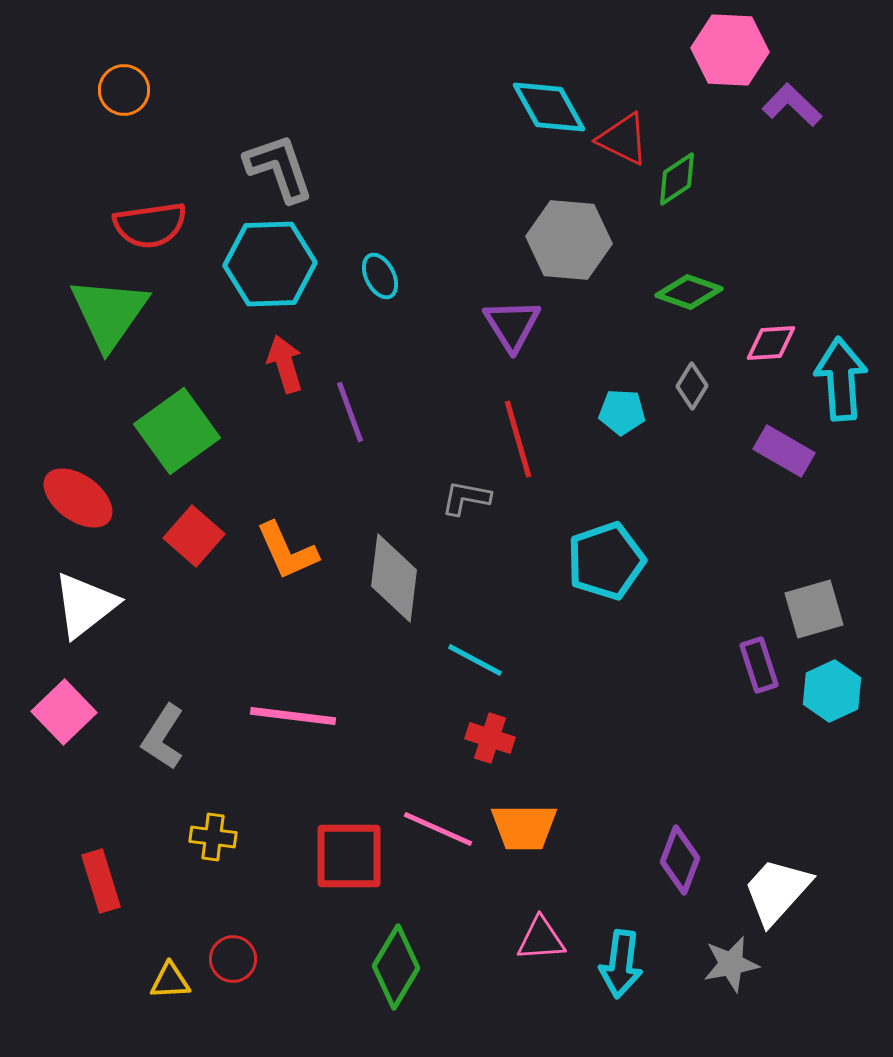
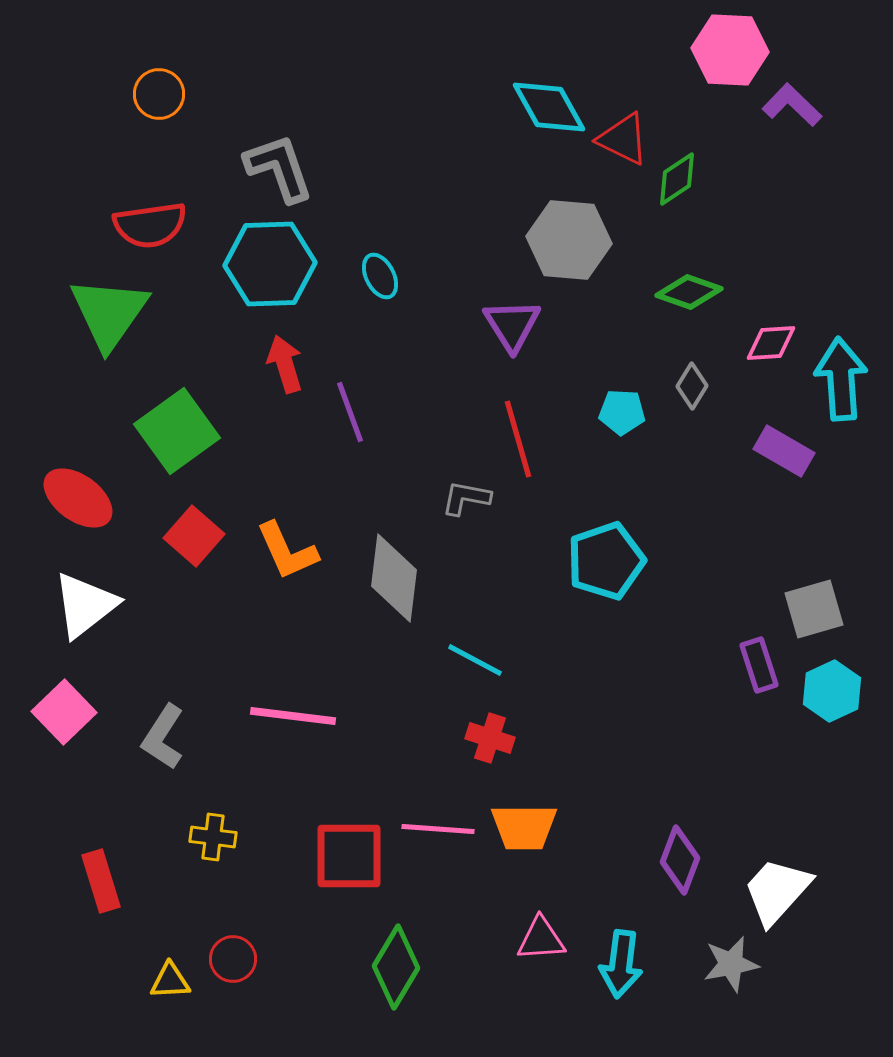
orange circle at (124, 90): moved 35 px right, 4 px down
pink line at (438, 829): rotated 20 degrees counterclockwise
